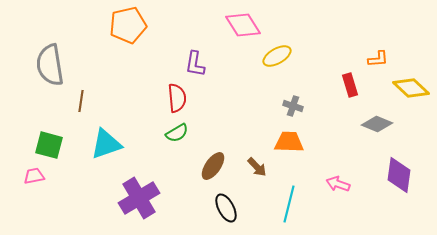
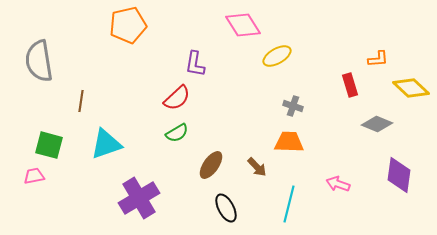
gray semicircle: moved 11 px left, 4 px up
red semicircle: rotated 52 degrees clockwise
brown ellipse: moved 2 px left, 1 px up
